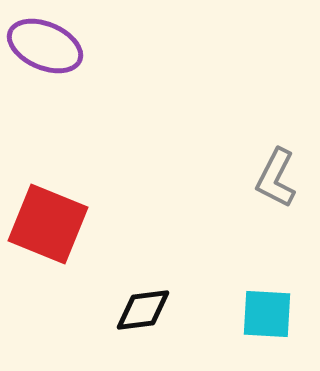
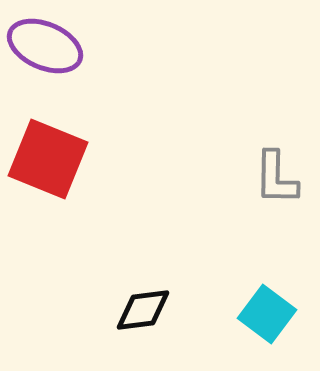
gray L-shape: rotated 26 degrees counterclockwise
red square: moved 65 px up
cyan square: rotated 34 degrees clockwise
